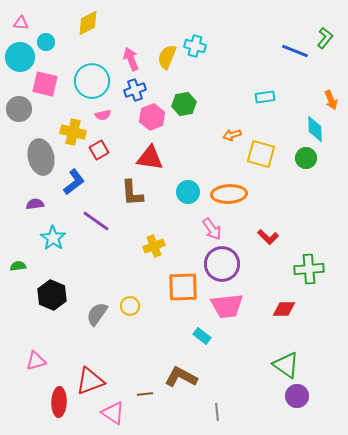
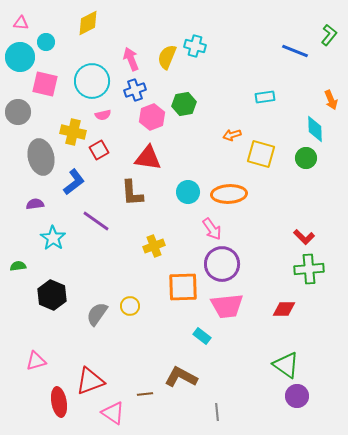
green L-shape at (325, 38): moved 4 px right, 3 px up
gray circle at (19, 109): moved 1 px left, 3 px down
red triangle at (150, 158): moved 2 px left
red L-shape at (268, 237): moved 36 px right
red ellipse at (59, 402): rotated 12 degrees counterclockwise
